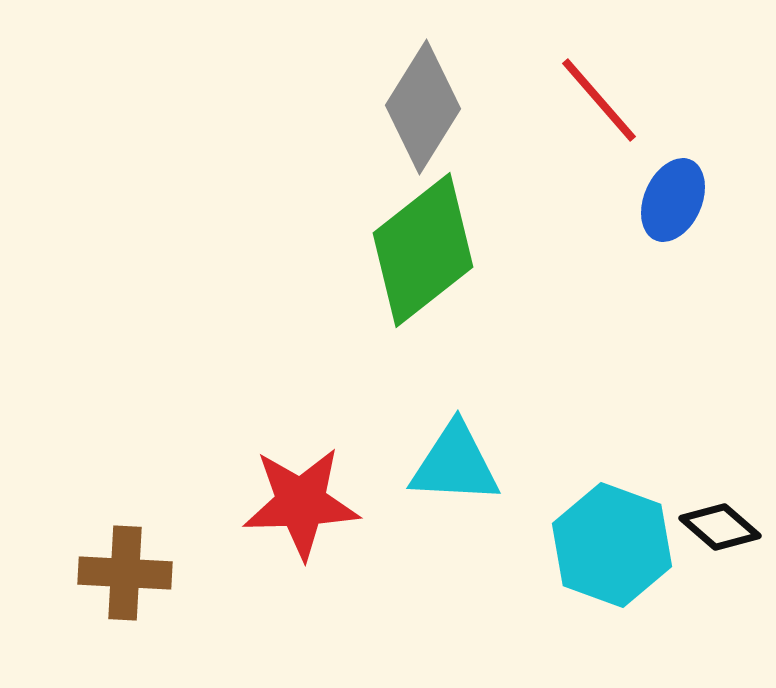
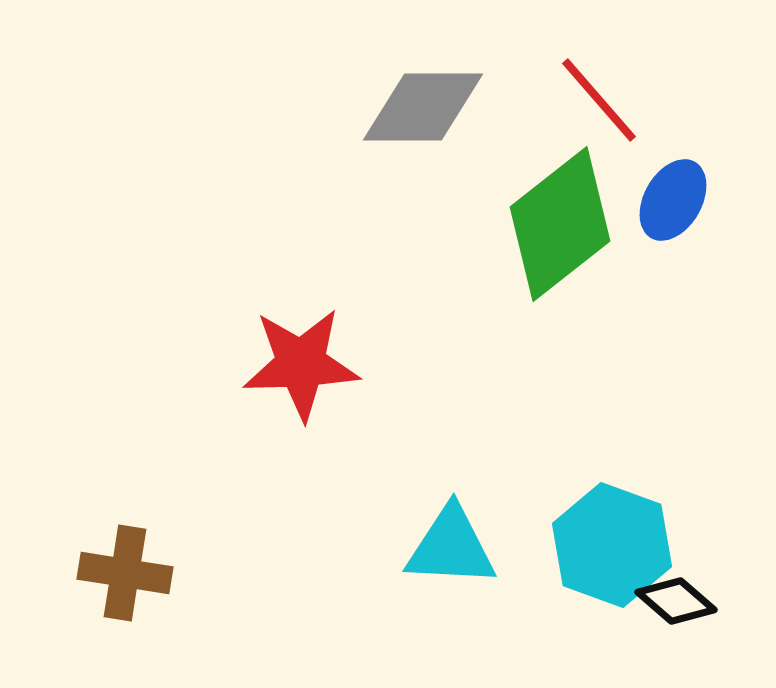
gray diamond: rotated 58 degrees clockwise
blue ellipse: rotated 6 degrees clockwise
green diamond: moved 137 px right, 26 px up
cyan triangle: moved 4 px left, 83 px down
red star: moved 139 px up
black diamond: moved 44 px left, 74 px down
brown cross: rotated 6 degrees clockwise
